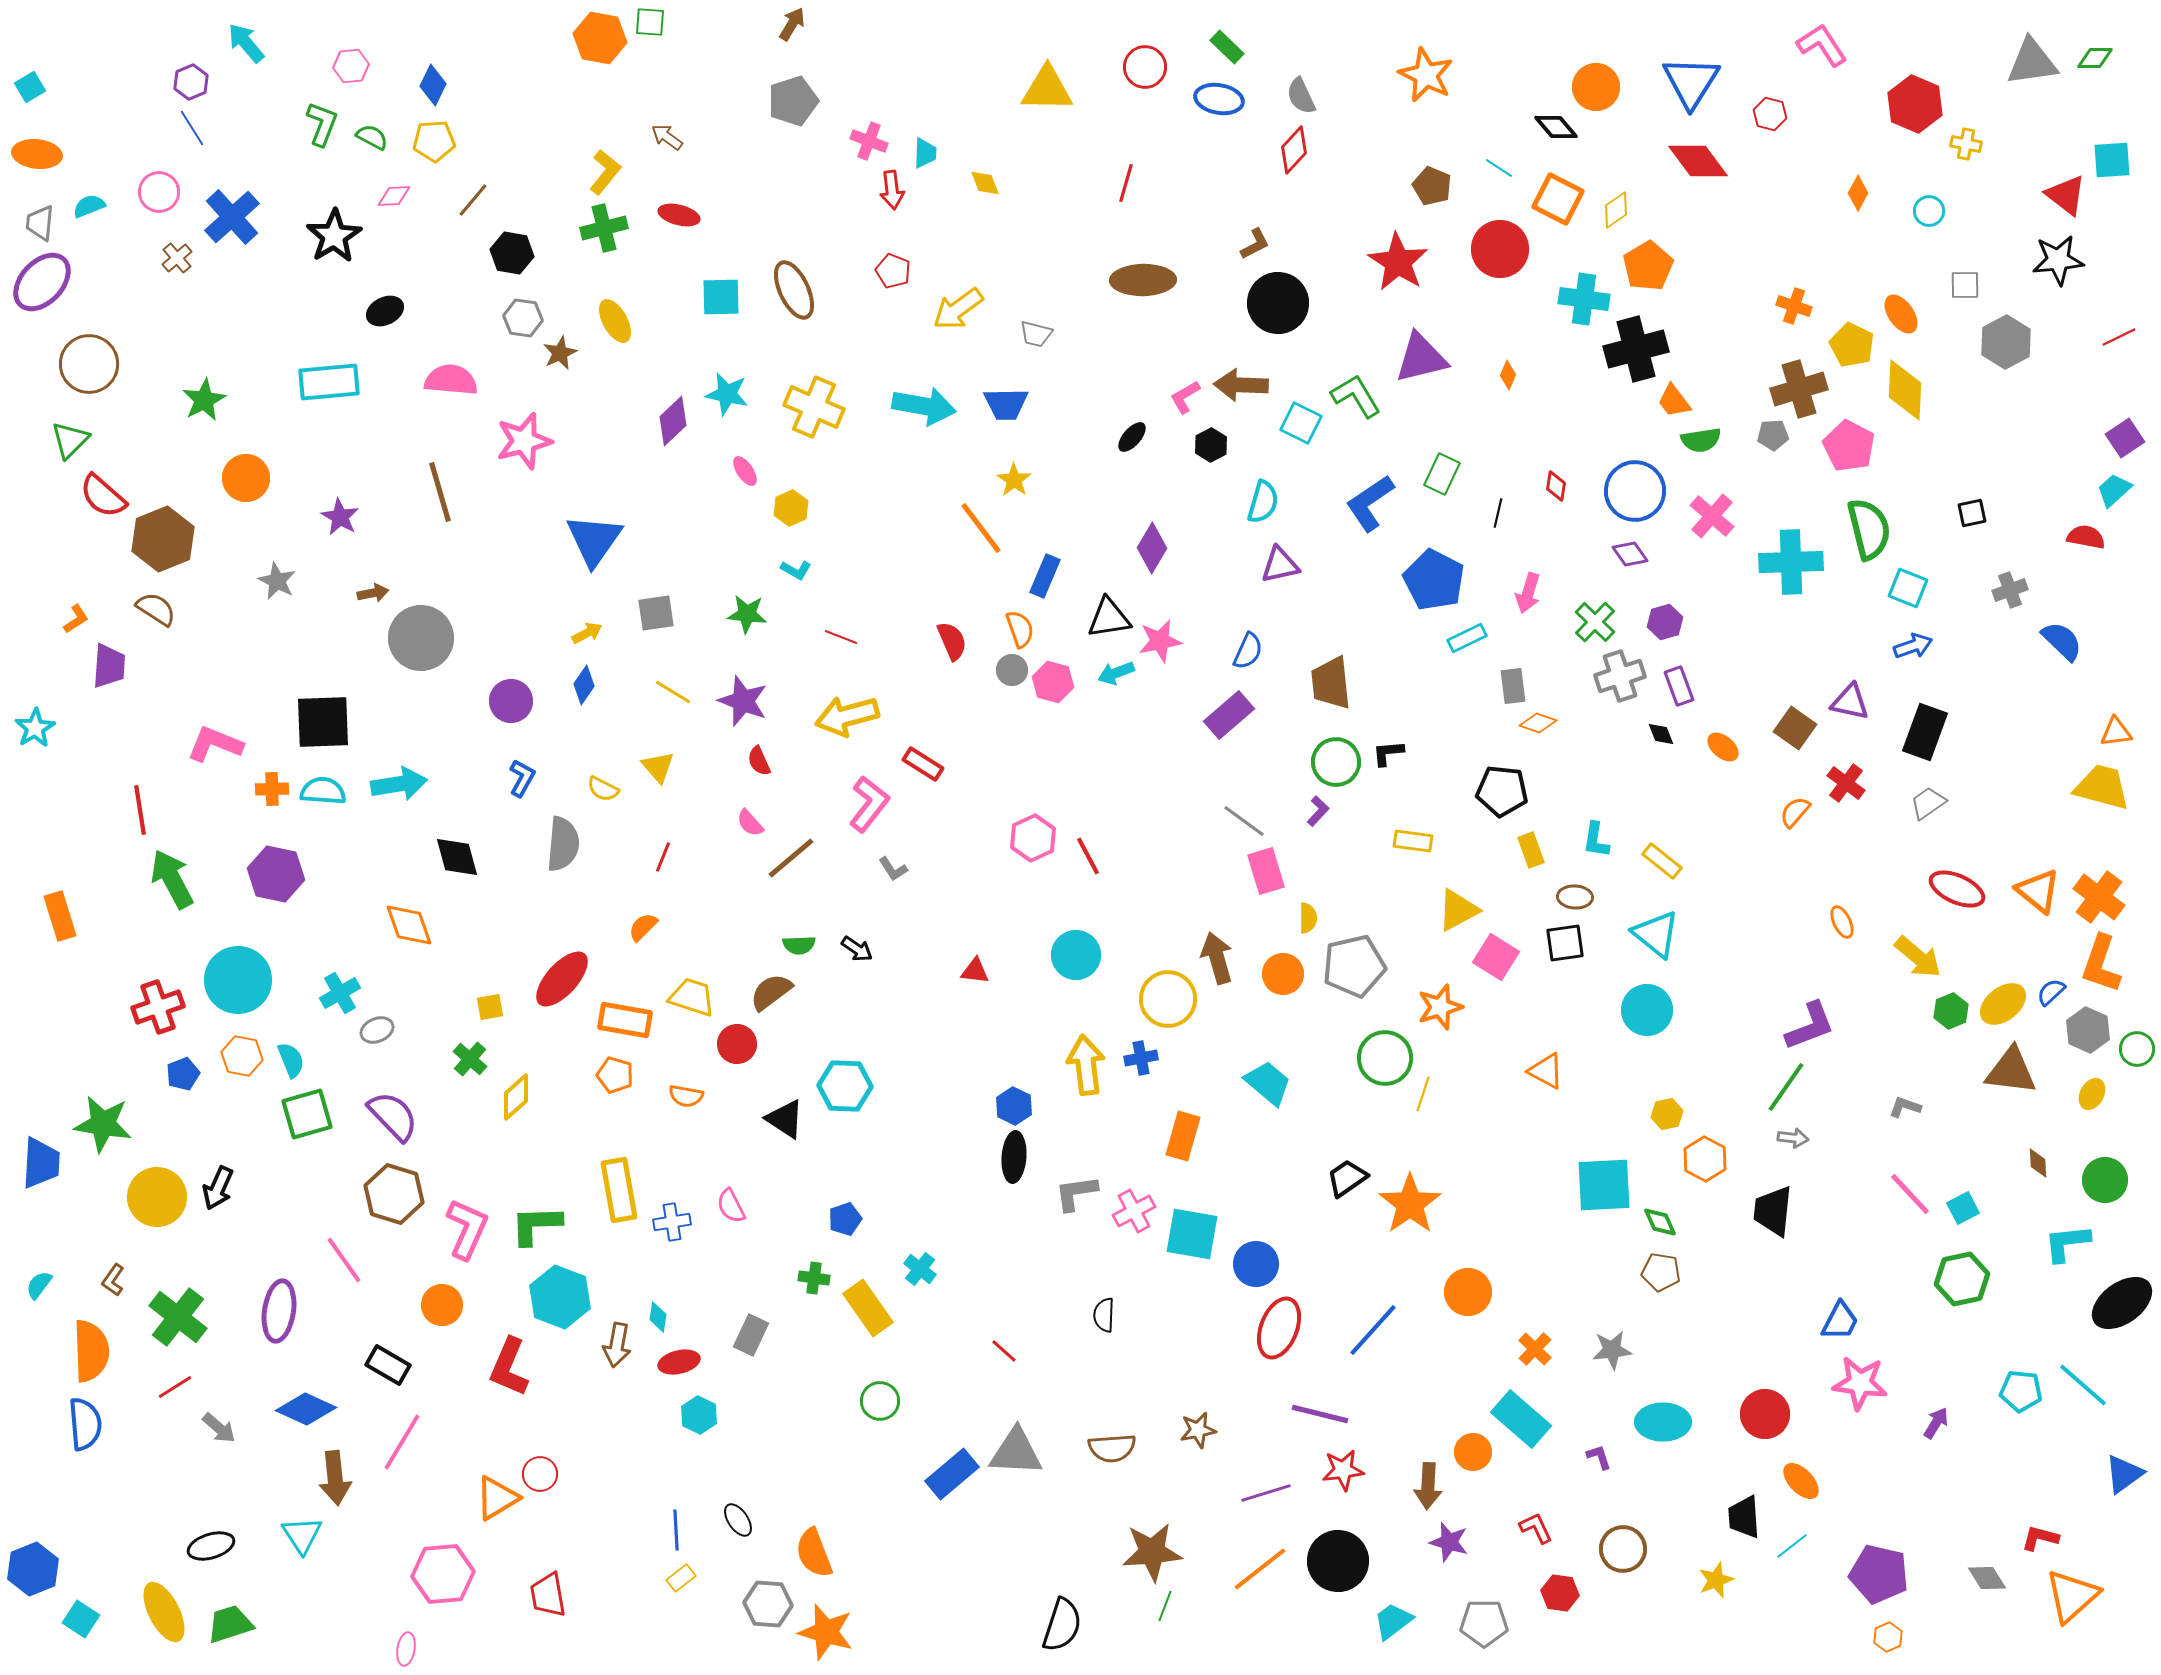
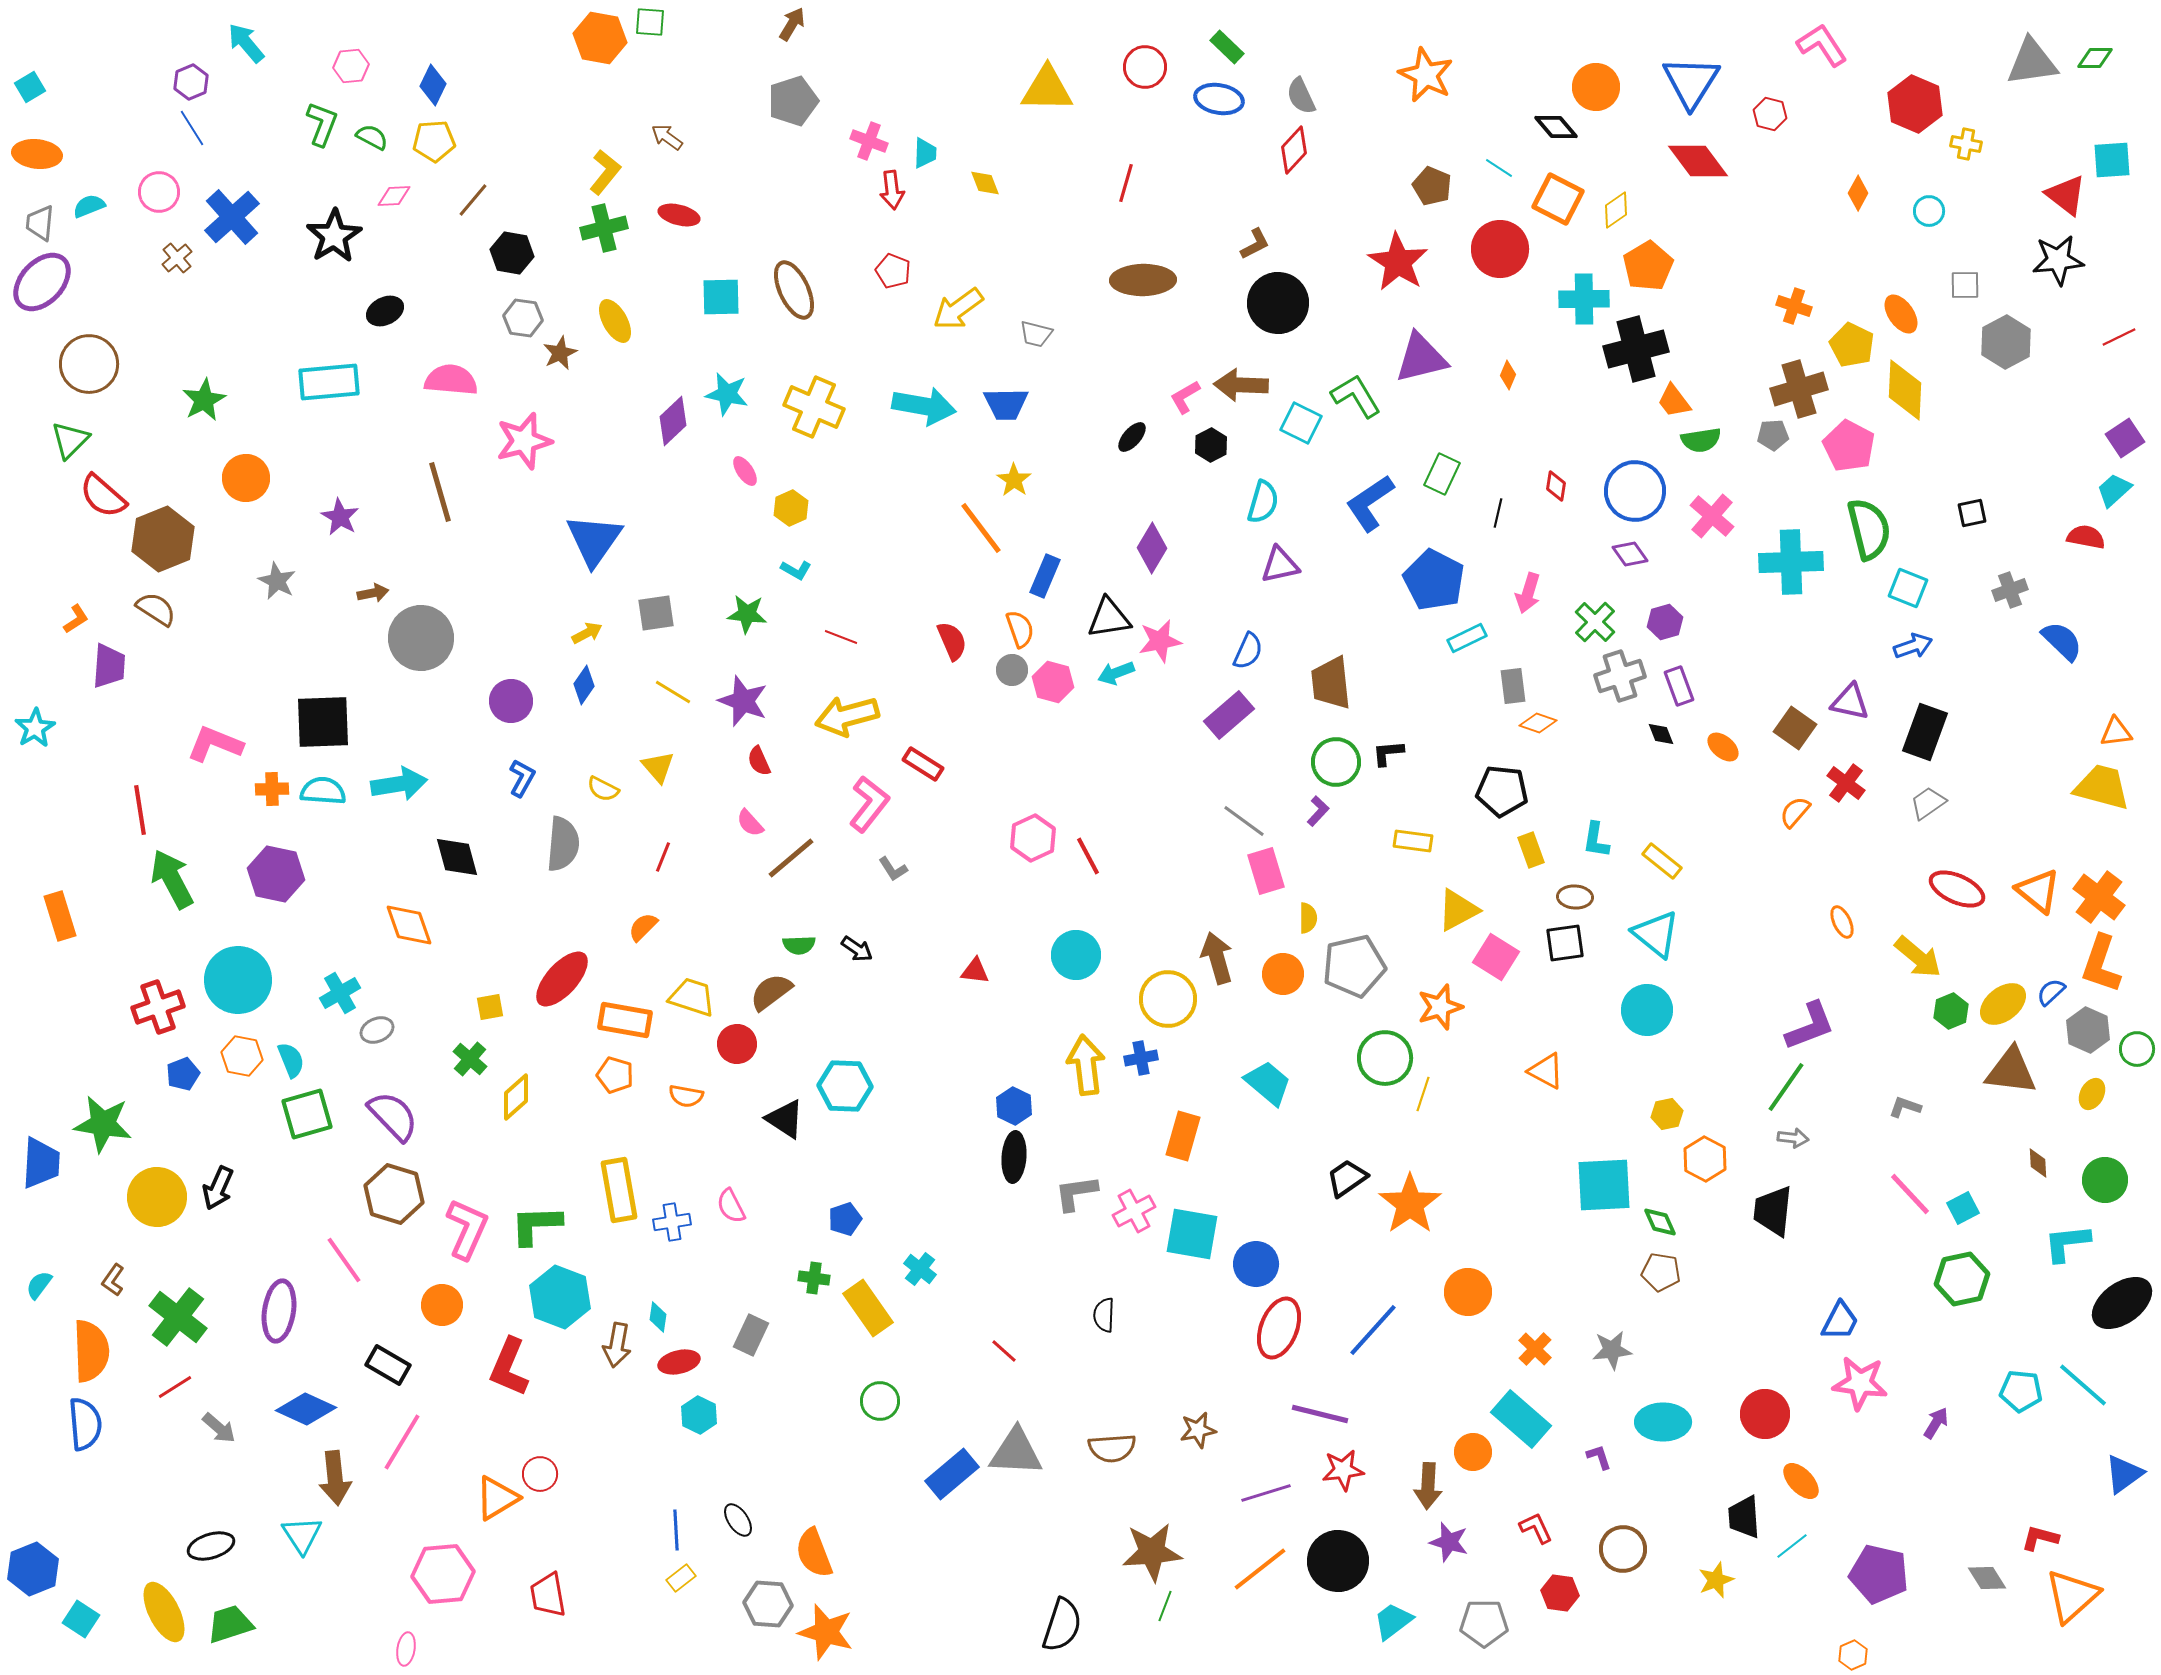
cyan cross at (1584, 299): rotated 9 degrees counterclockwise
orange hexagon at (1888, 1637): moved 35 px left, 18 px down
